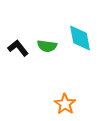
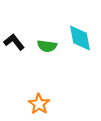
black L-shape: moved 4 px left, 6 px up
orange star: moved 26 px left
